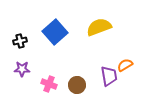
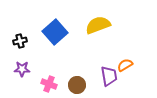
yellow semicircle: moved 1 px left, 2 px up
